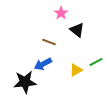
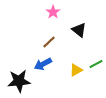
pink star: moved 8 px left, 1 px up
black triangle: moved 2 px right
brown line: rotated 64 degrees counterclockwise
green line: moved 2 px down
black star: moved 6 px left, 1 px up
